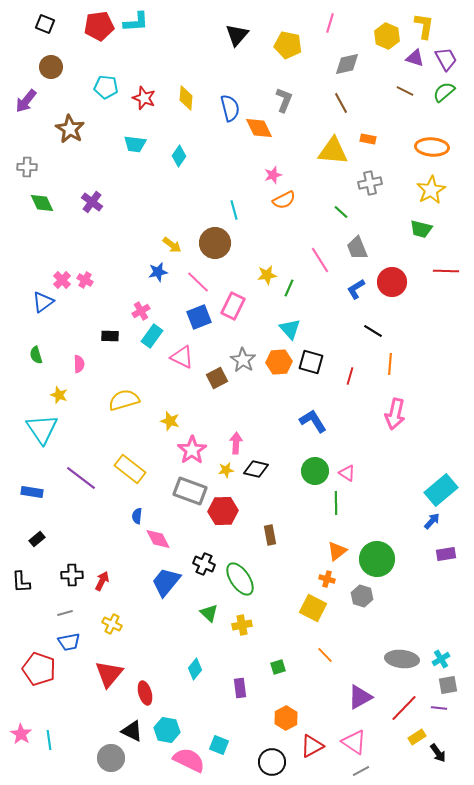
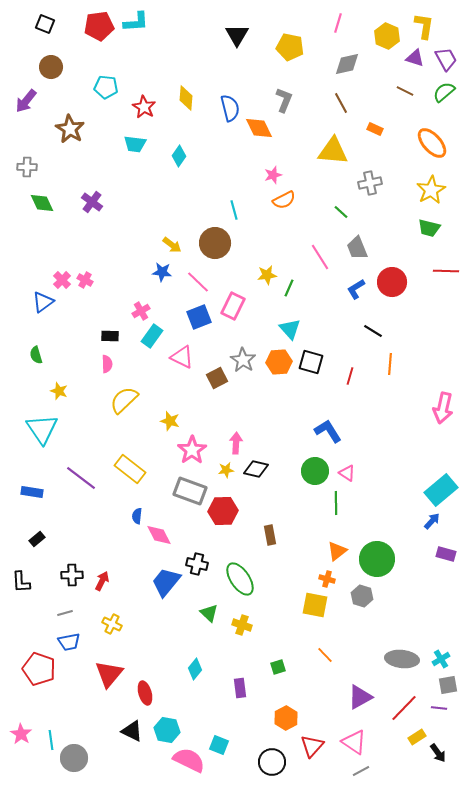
pink line at (330, 23): moved 8 px right
black triangle at (237, 35): rotated 10 degrees counterclockwise
yellow pentagon at (288, 45): moved 2 px right, 2 px down
red star at (144, 98): moved 9 px down; rotated 10 degrees clockwise
orange rectangle at (368, 139): moved 7 px right, 10 px up; rotated 14 degrees clockwise
orange ellipse at (432, 147): moved 4 px up; rotated 44 degrees clockwise
green trapezoid at (421, 229): moved 8 px right, 1 px up
pink line at (320, 260): moved 3 px up
blue star at (158, 272): moved 4 px right; rotated 18 degrees clockwise
pink semicircle at (79, 364): moved 28 px right
yellow star at (59, 395): moved 4 px up
yellow semicircle at (124, 400): rotated 28 degrees counterclockwise
pink arrow at (395, 414): moved 48 px right, 6 px up
blue L-shape at (313, 421): moved 15 px right, 10 px down
pink diamond at (158, 539): moved 1 px right, 4 px up
purple rectangle at (446, 554): rotated 24 degrees clockwise
black cross at (204, 564): moved 7 px left; rotated 10 degrees counterclockwise
yellow square at (313, 608): moved 2 px right, 3 px up; rotated 16 degrees counterclockwise
yellow cross at (242, 625): rotated 30 degrees clockwise
cyan line at (49, 740): moved 2 px right
red triangle at (312, 746): rotated 20 degrees counterclockwise
gray circle at (111, 758): moved 37 px left
